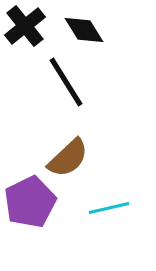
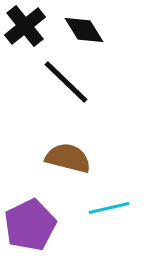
black line: rotated 14 degrees counterclockwise
brown semicircle: rotated 123 degrees counterclockwise
purple pentagon: moved 23 px down
